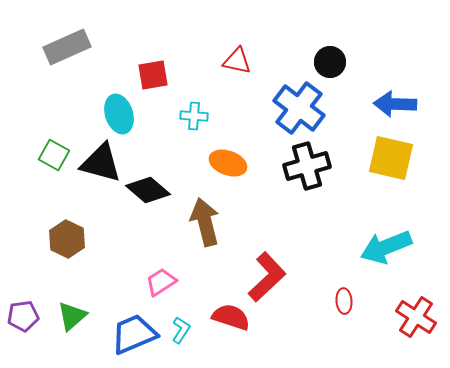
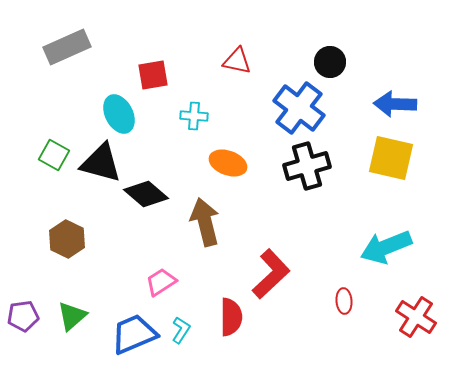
cyan ellipse: rotated 9 degrees counterclockwise
black diamond: moved 2 px left, 4 px down
red L-shape: moved 4 px right, 3 px up
red semicircle: rotated 72 degrees clockwise
